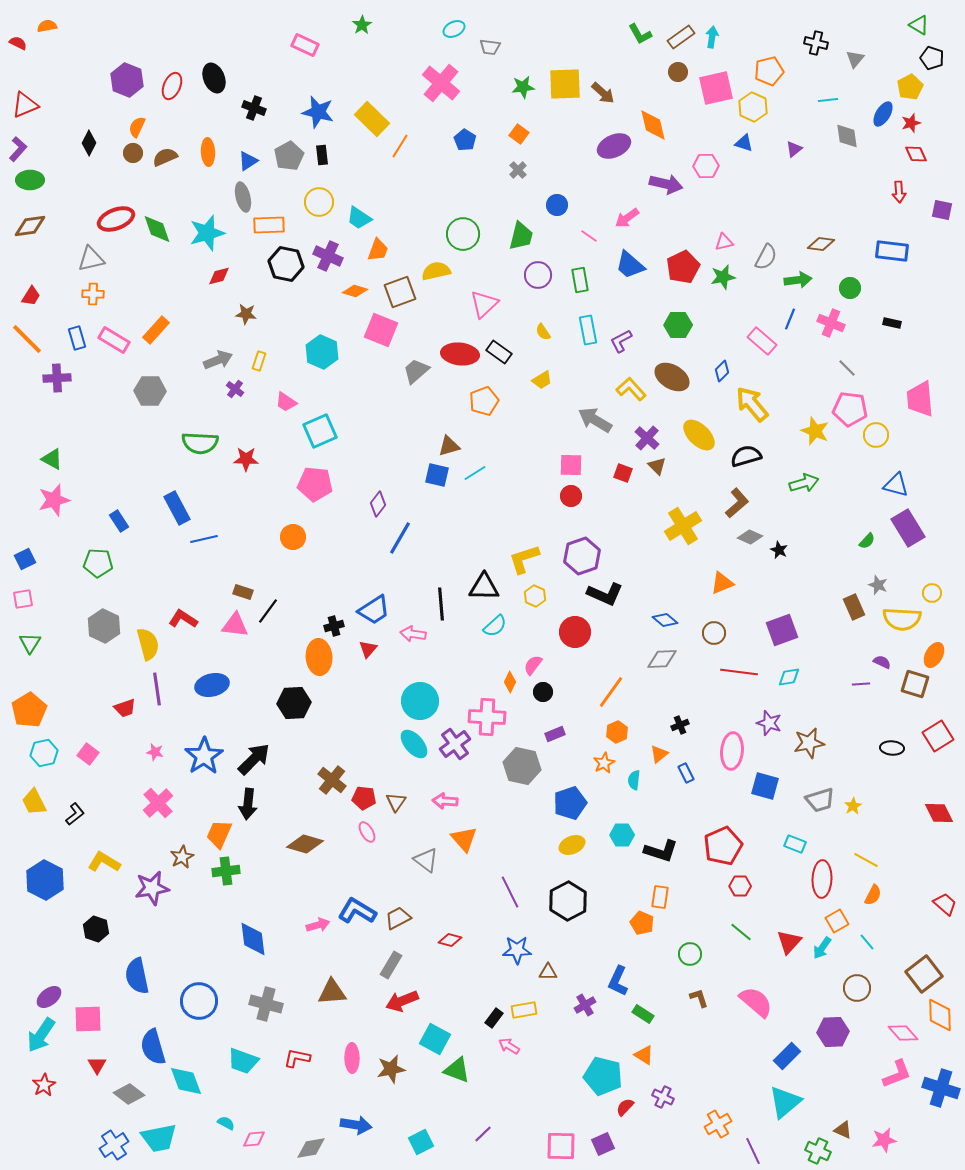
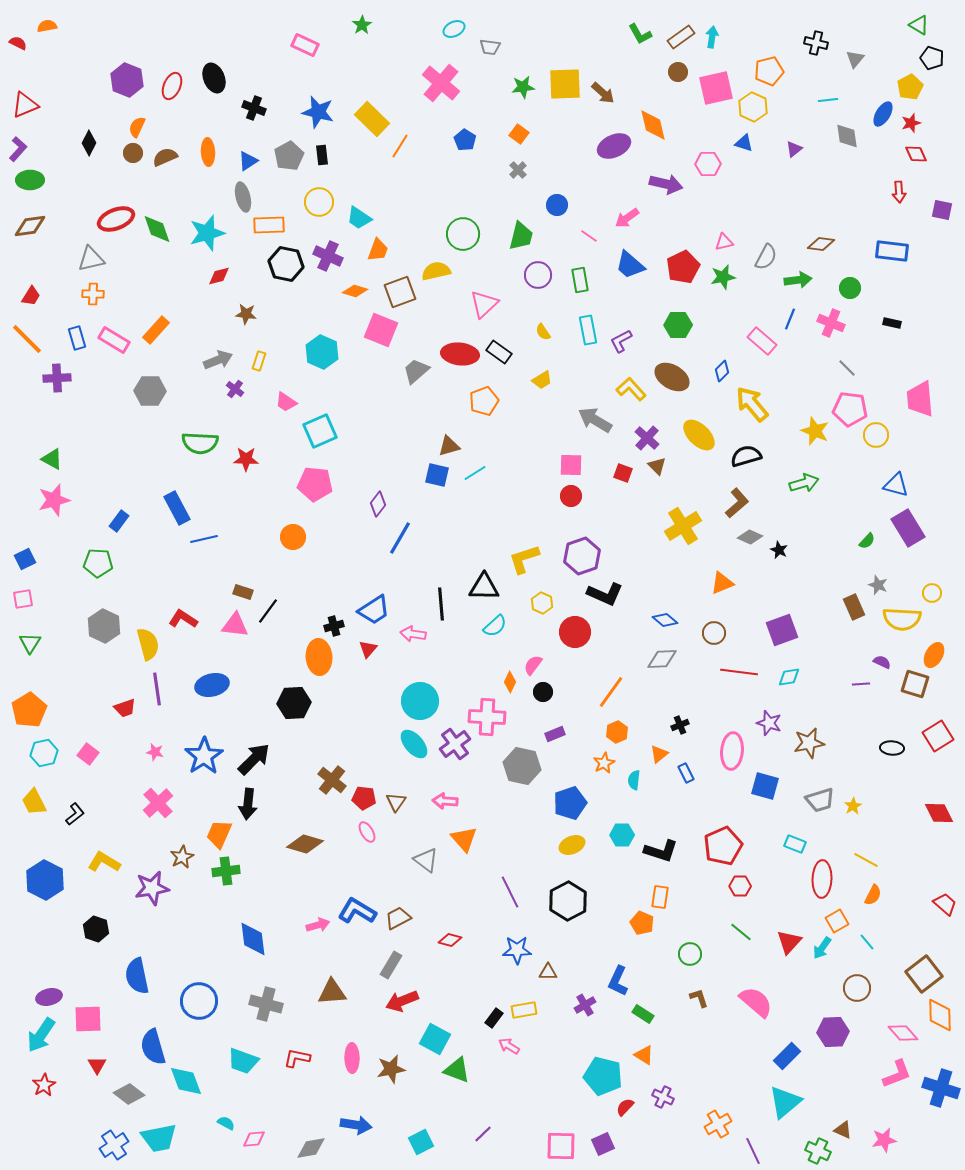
pink hexagon at (706, 166): moved 2 px right, 2 px up
blue rectangle at (119, 521): rotated 70 degrees clockwise
yellow hexagon at (535, 596): moved 7 px right, 7 px down
purple ellipse at (49, 997): rotated 25 degrees clockwise
